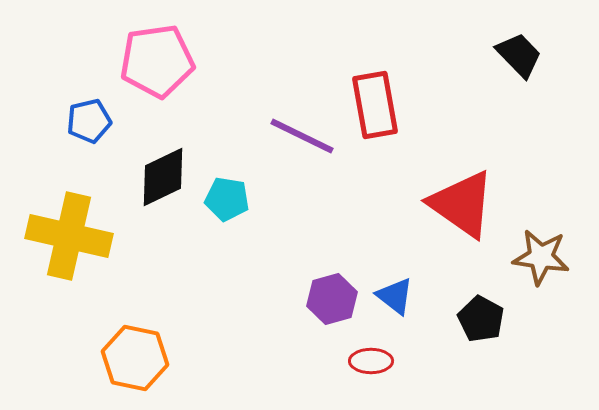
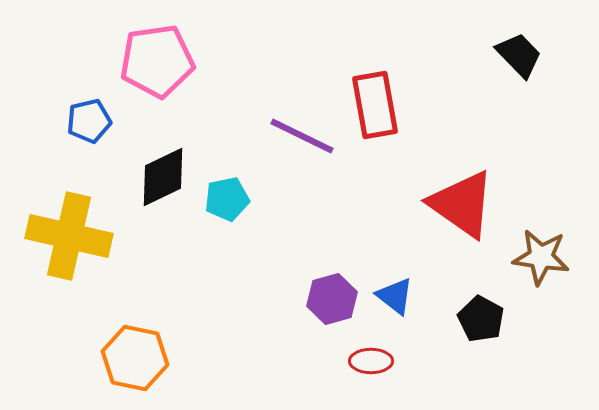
cyan pentagon: rotated 21 degrees counterclockwise
